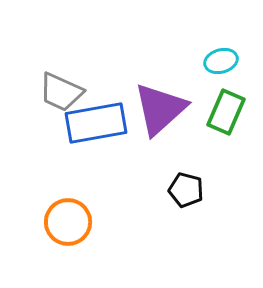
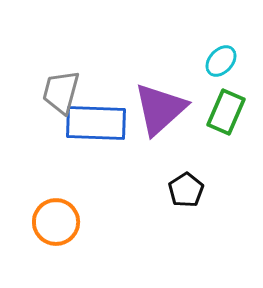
cyan ellipse: rotated 32 degrees counterclockwise
gray trapezoid: rotated 81 degrees clockwise
blue rectangle: rotated 12 degrees clockwise
black pentagon: rotated 24 degrees clockwise
orange circle: moved 12 px left
